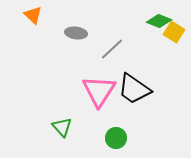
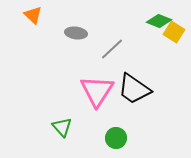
pink triangle: moved 2 px left
